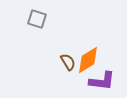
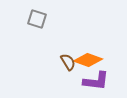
orange diamond: rotated 52 degrees clockwise
purple L-shape: moved 6 px left
